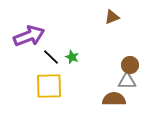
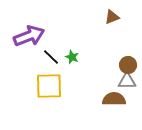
brown circle: moved 2 px left
